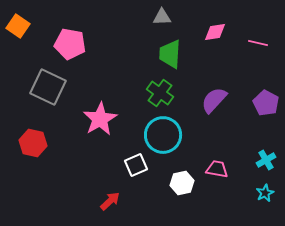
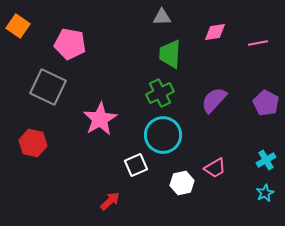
pink line: rotated 24 degrees counterclockwise
green cross: rotated 28 degrees clockwise
pink trapezoid: moved 2 px left, 1 px up; rotated 140 degrees clockwise
